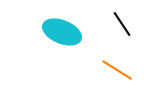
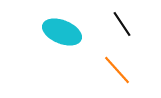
orange line: rotated 16 degrees clockwise
